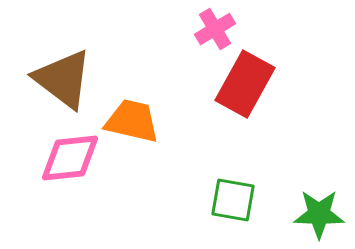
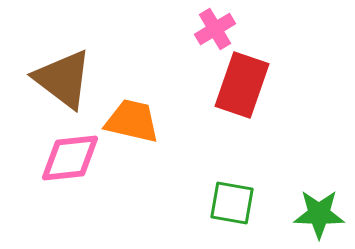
red rectangle: moved 3 px left, 1 px down; rotated 10 degrees counterclockwise
green square: moved 1 px left, 3 px down
